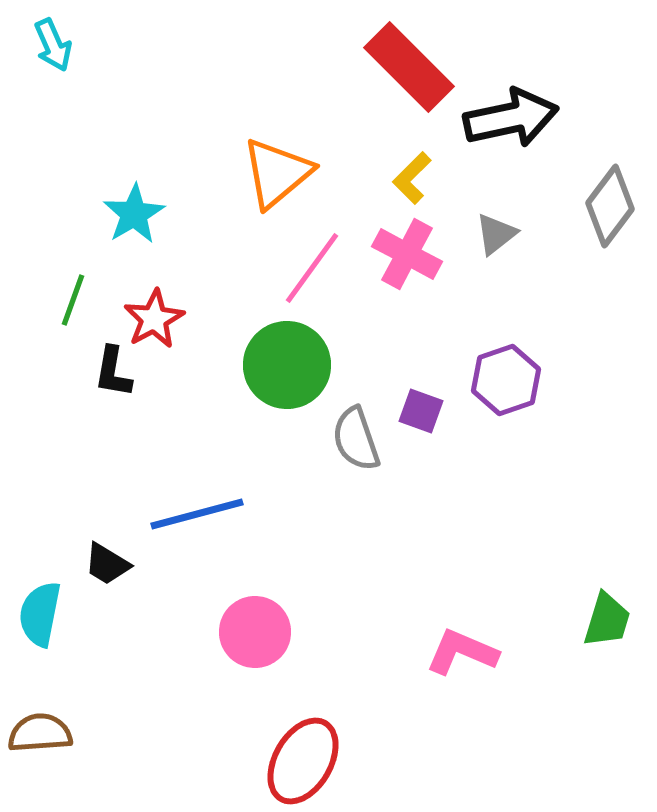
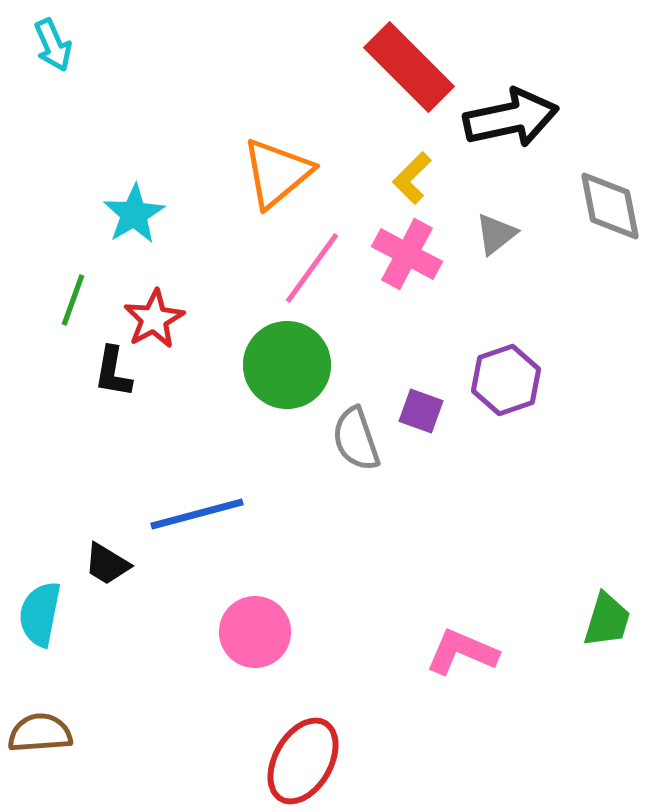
gray diamond: rotated 48 degrees counterclockwise
